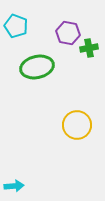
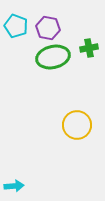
purple hexagon: moved 20 px left, 5 px up
green ellipse: moved 16 px right, 10 px up
